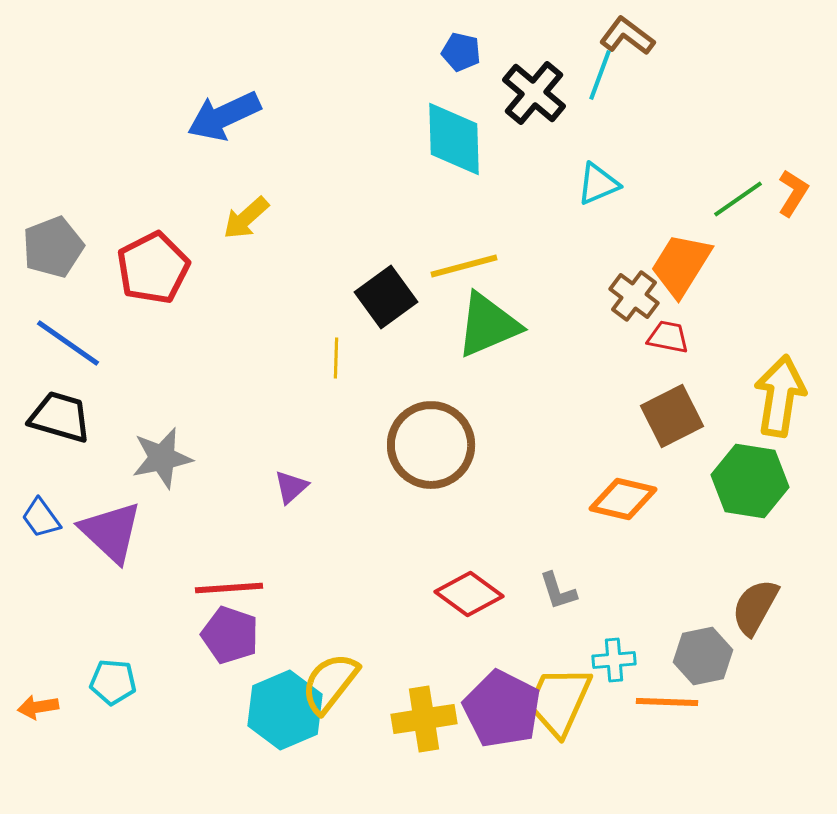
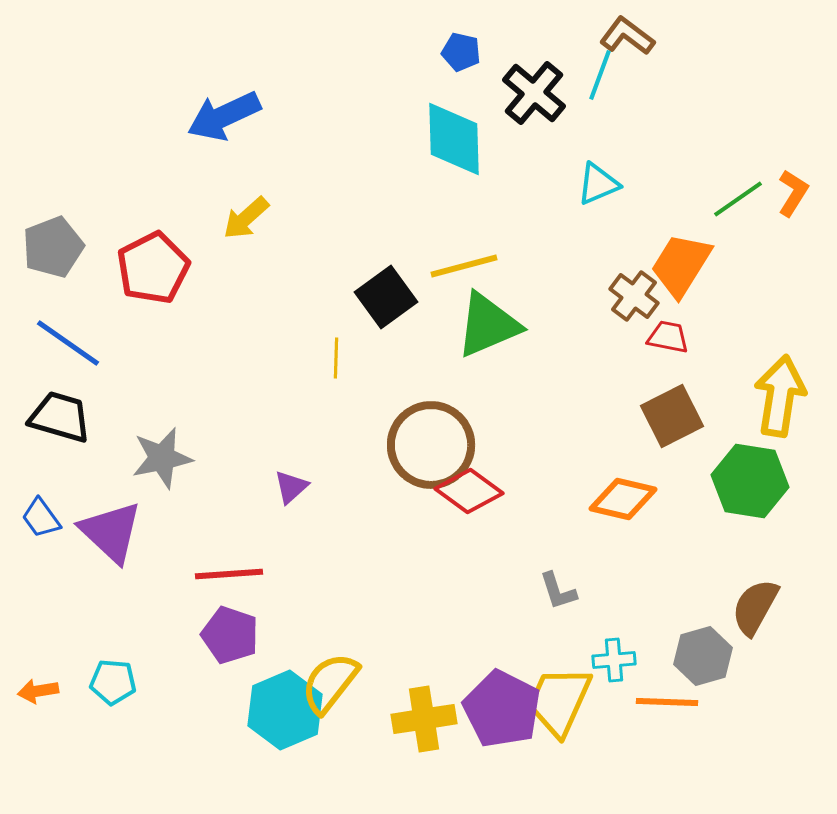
red line at (229, 588): moved 14 px up
red diamond at (469, 594): moved 103 px up
gray hexagon at (703, 656): rotated 4 degrees counterclockwise
orange arrow at (38, 707): moved 16 px up
